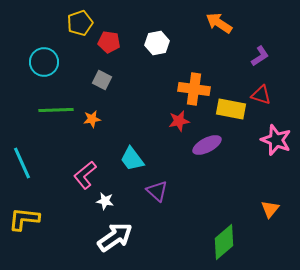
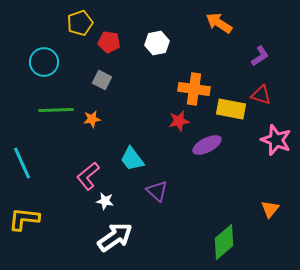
pink L-shape: moved 3 px right, 1 px down
